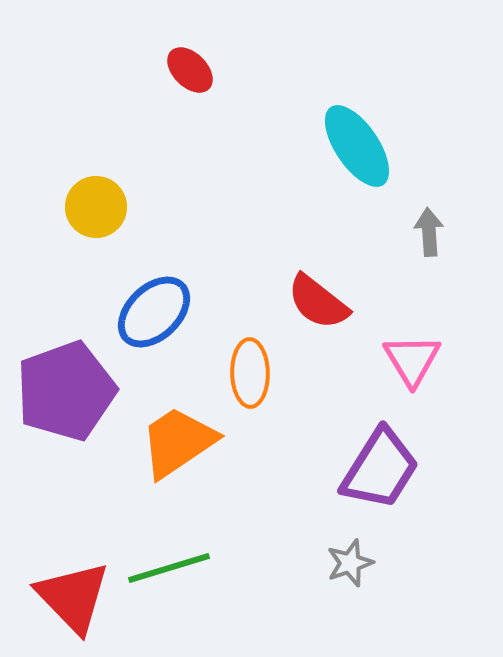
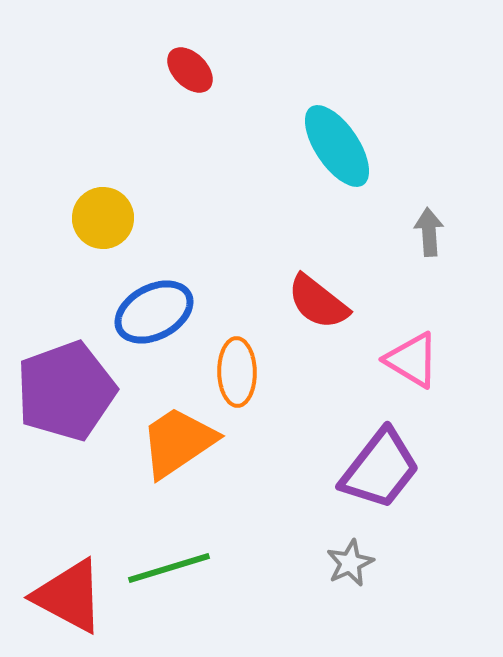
cyan ellipse: moved 20 px left
yellow circle: moved 7 px right, 11 px down
blue ellipse: rotated 16 degrees clockwise
pink triangle: rotated 28 degrees counterclockwise
orange ellipse: moved 13 px left, 1 px up
purple trapezoid: rotated 6 degrees clockwise
gray star: rotated 6 degrees counterclockwise
red triangle: moved 4 px left, 1 px up; rotated 18 degrees counterclockwise
